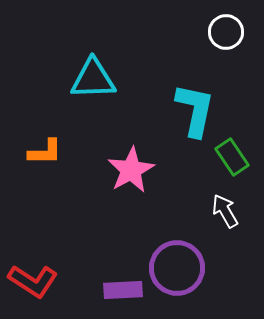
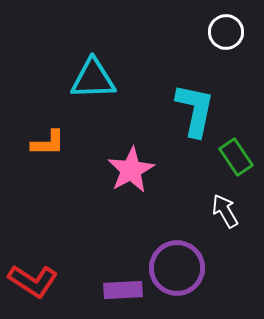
orange L-shape: moved 3 px right, 9 px up
green rectangle: moved 4 px right
